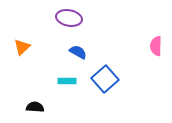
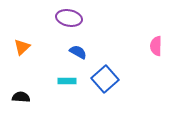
black semicircle: moved 14 px left, 10 px up
